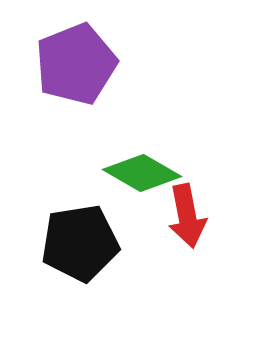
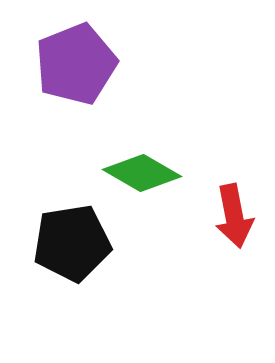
red arrow: moved 47 px right
black pentagon: moved 8 px left
